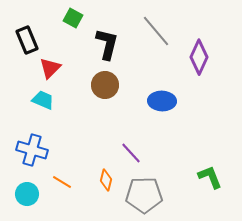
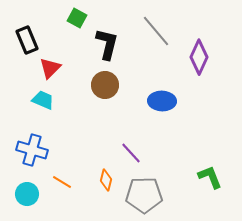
green square: moved 4 px right
